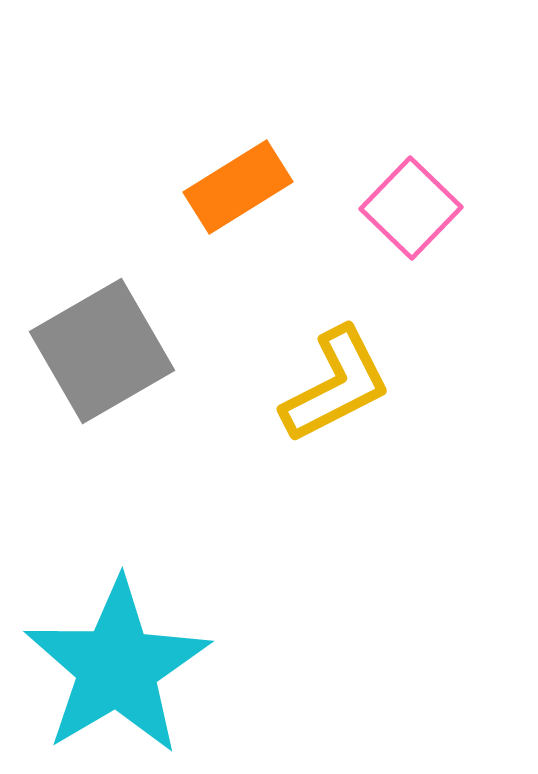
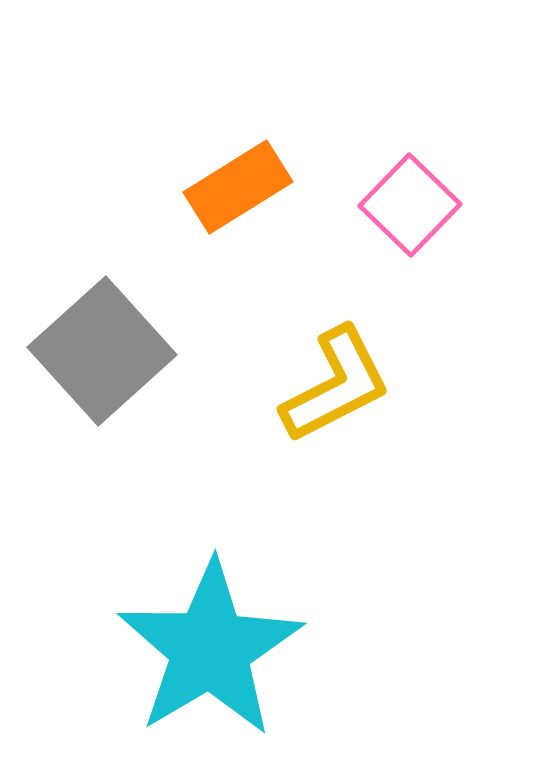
pink square: moved 1 px left, 3 px up
gray square: rotated 12 degrees counterclockwise
cyan star: moved 93 px right, 18 px up
